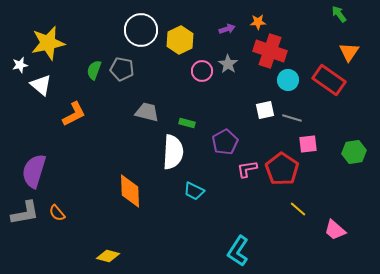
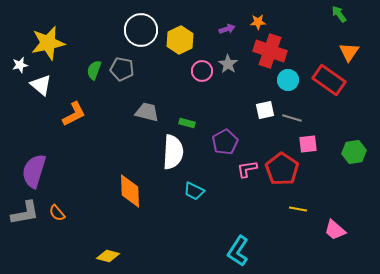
yellow line: rotated 30 degrees counterclockwise
